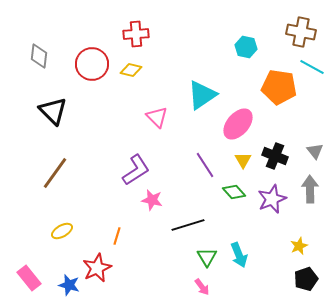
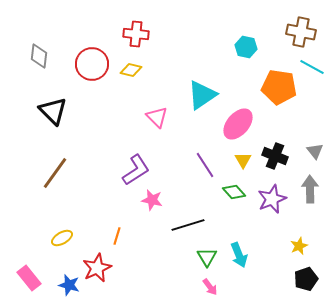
red cross: rotated 10 degrees clockwise
yellow ellipse: moved 7 px down
pink arrow: moved 8 px right
